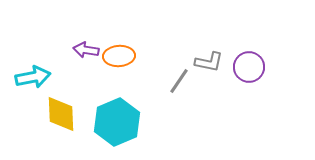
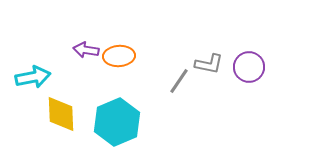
gray L-shape: moved 2 px down
